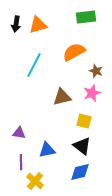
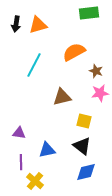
green rectangle: moved 3 px right, 4 px up
pink star: moved 8 px right; rotated 12 degrees clockwise
blue diamond: moved 6 px right
